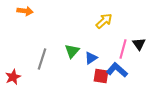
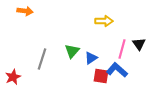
yellow arrow: rotated 42 degrees clockwise
pink line: moved 1 px left
